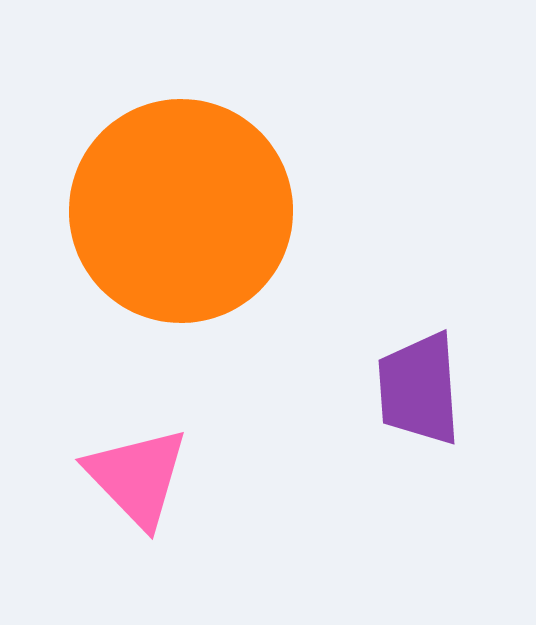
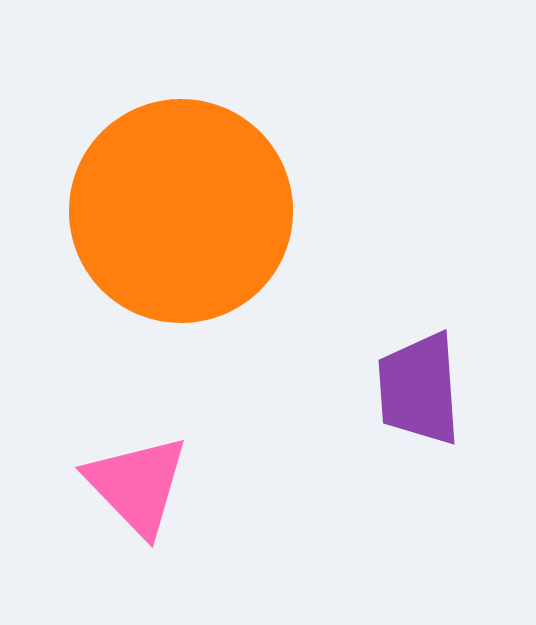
pink triangle: moved 8 px down
